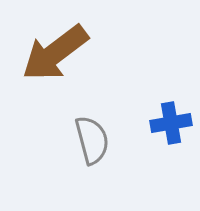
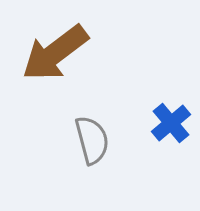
blue cross: rotated 30 degrees counterclockwise
